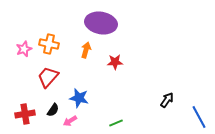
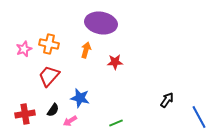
red trapezoid: moved 1 px right, 1 px up
blue star: moved 1 px right
